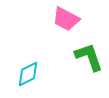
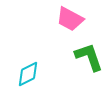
pink trapezoid: moved 4 px right
